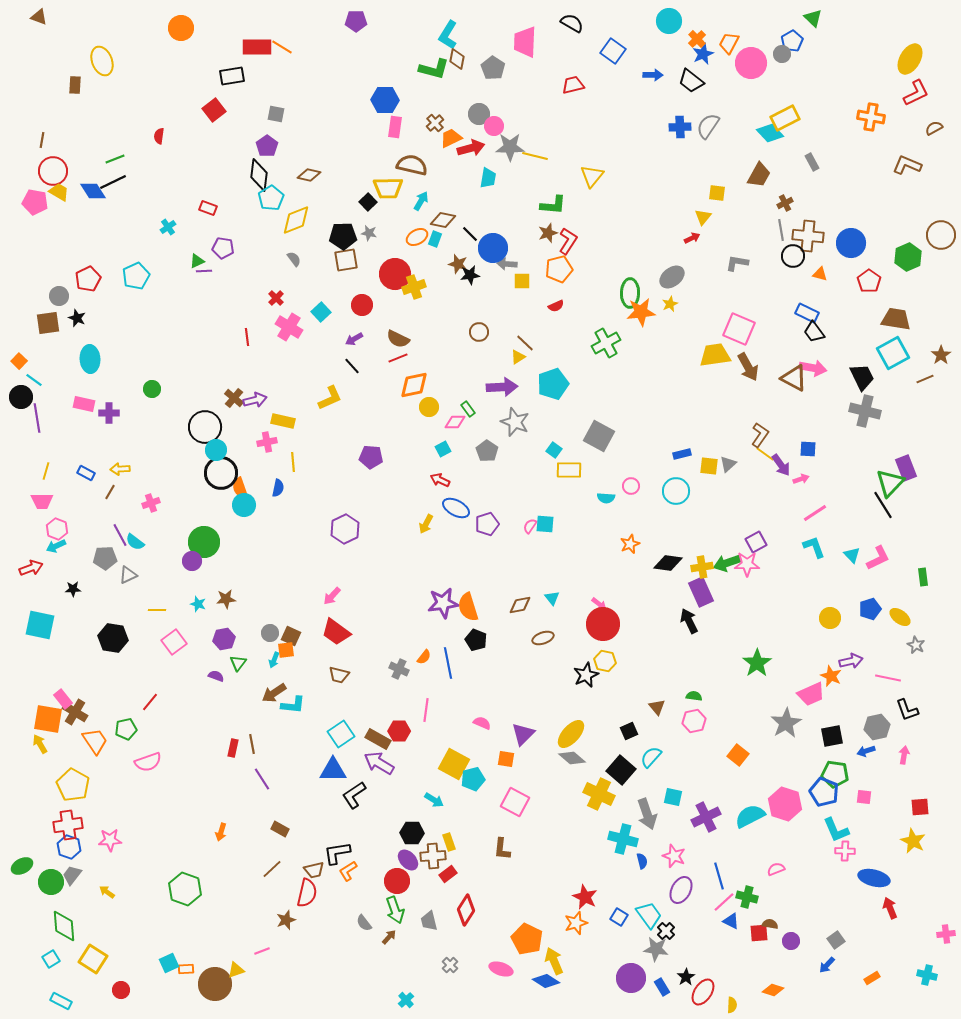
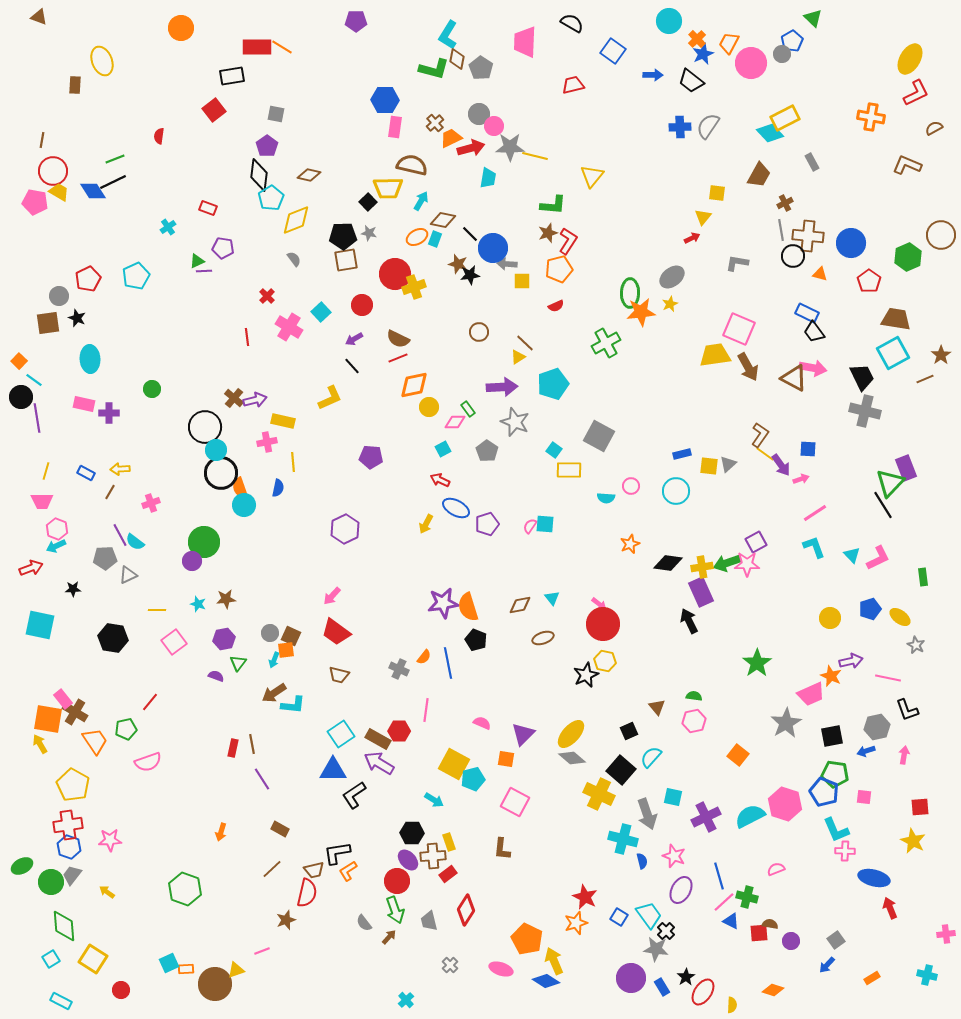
gray pentagon at (493, 68): moved 12 px left
red cross at (276, 298): moved 9 px left, 2 px up
